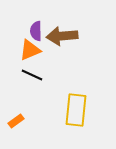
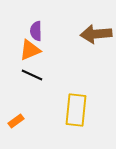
brown arrow: moved 34 px right, 2 px up
